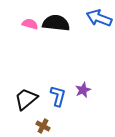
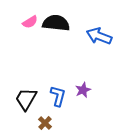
blue arrow: moved 18 px down
pink semicircle: moved 2 px up; rotated 133 degrees clockwise
black trapezoid: rotated 20 degrees counterclockwise
brown cross: moved 2 px right, 3 px up; rotated 16 degrees clockwise
